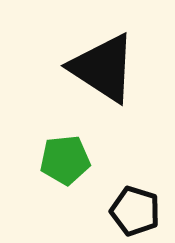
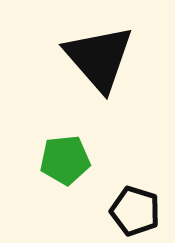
black triangle: moved 4 px left, 10 px up; rotated 16 degrees clockwise
